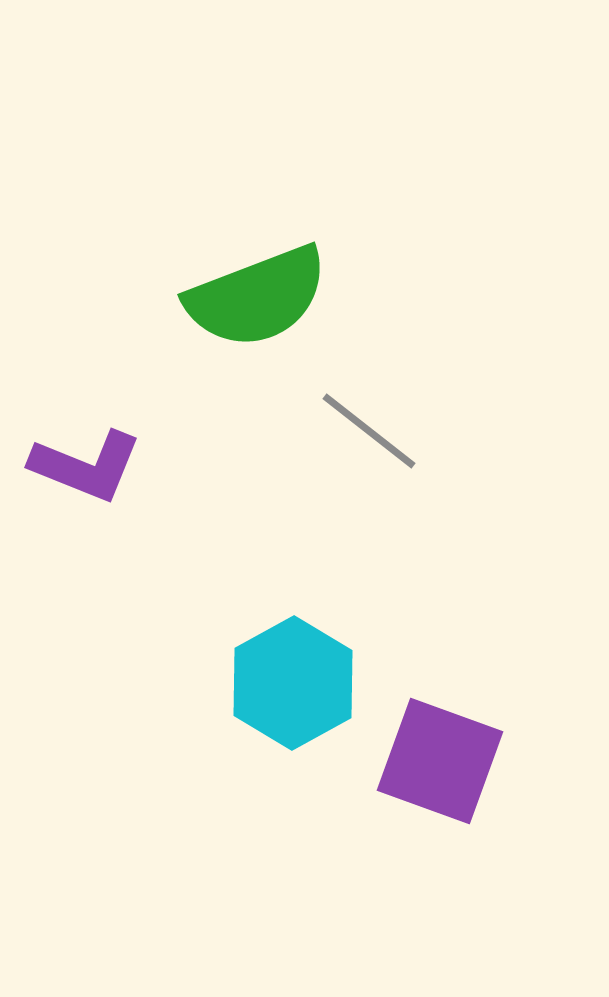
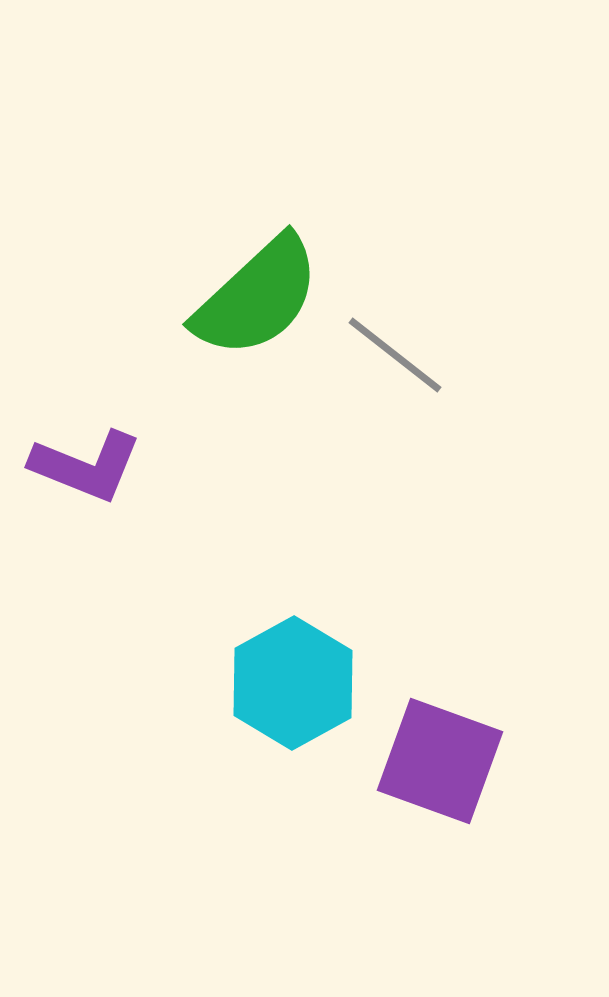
green semicircle: rotated 22 degrees counterclockwise
gray line: moved 26 px right, 76 px up
